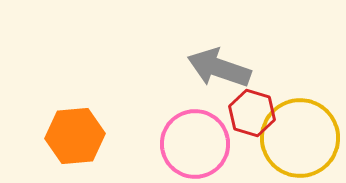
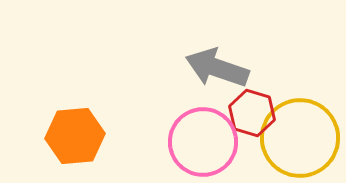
gray arrow: moved 2 px left
pink circle: moved 8 px right, 2 px up
